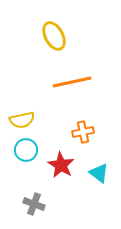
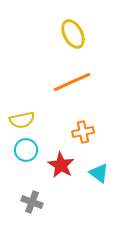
yellow ellipse: moved 19 px right, 2 px up
orange line: rotated 12 degrees counterclockwise
gray cross: moved 2 px left, 2 px up
